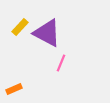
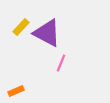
yellow rectangle: moved 1 px right
orange rectangle: moved 2 px right, 2 px down
